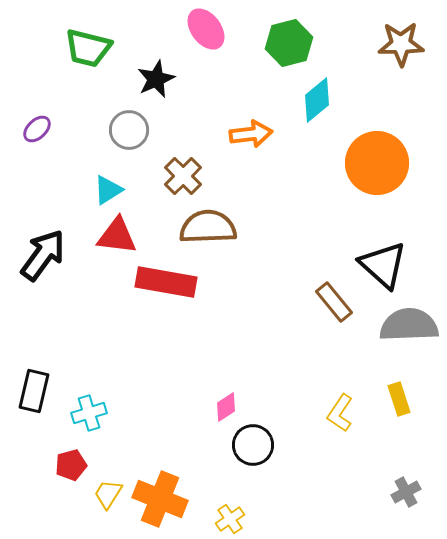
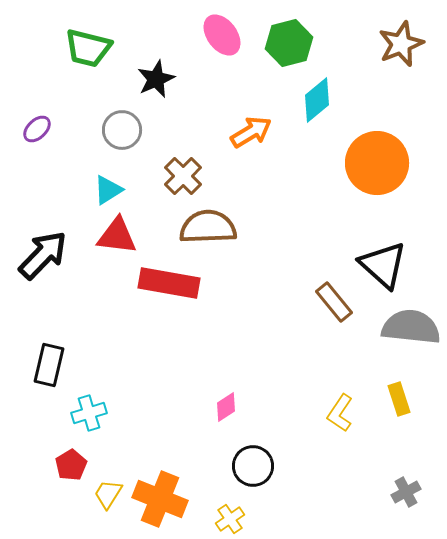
pink ellipse: moved 16 px right, 6 px down
brown star: rotated 21 degrees counterclockwise
gray circle: moved 7 px left
orange arrow: moved 2 px up; rotated 24 degrees counterclockwise
black arrow: rotated 8 degrees clockwise
red rectangle: moved 3 px right, 1 px down
gray semicircle: moved 2 px right, 2 px down; rotated 8 degrees clockwise
black rectangle: moved 15 px right, 26 px up
black circle: moved 21 px down
red pentagon: rotated 16 degrees counterclockwise
